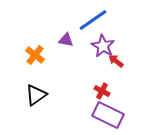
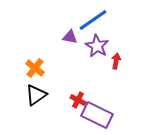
purple triangle: moved 4 px right, 3 px up
purple star: moved 6 px left
orange cross: moved 13 px down
red arrow: rotated 63 degrees clockwise
red cross: moved 24 px left, 9 px down
purple rectangle: moved 11 px left
